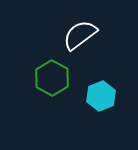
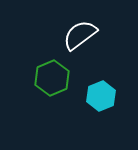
green hexagon: rotated 8 degrees clockwise
